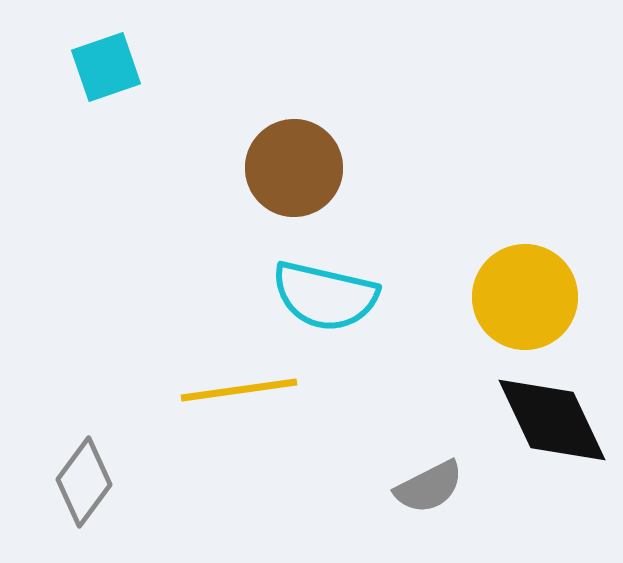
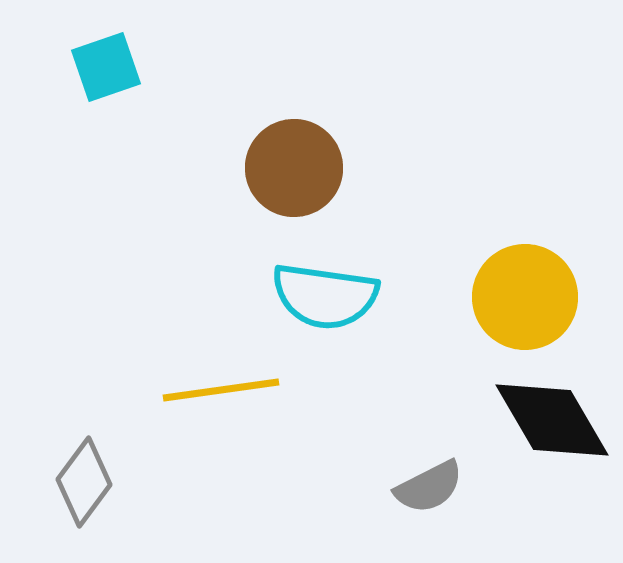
cyan semicircle: rotated 5 degrees counterclockwise
yellow line: moved 18 px left
black diamond: rotated 5 degrees counterclockwise
